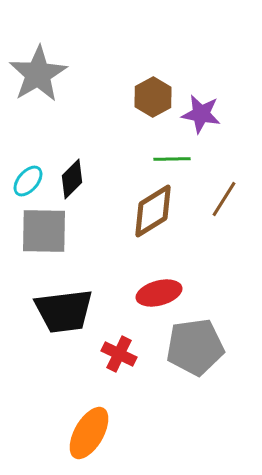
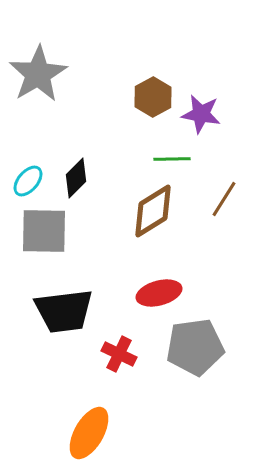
black diamond: moved 4 px right, 1 px up
